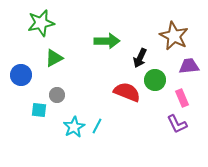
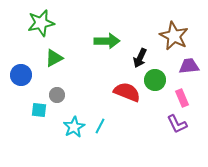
cyan line: moved 3 px right
